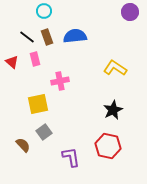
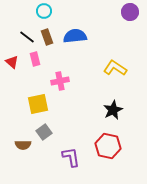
brown semicircle: rotated 133 degrees clockwise
